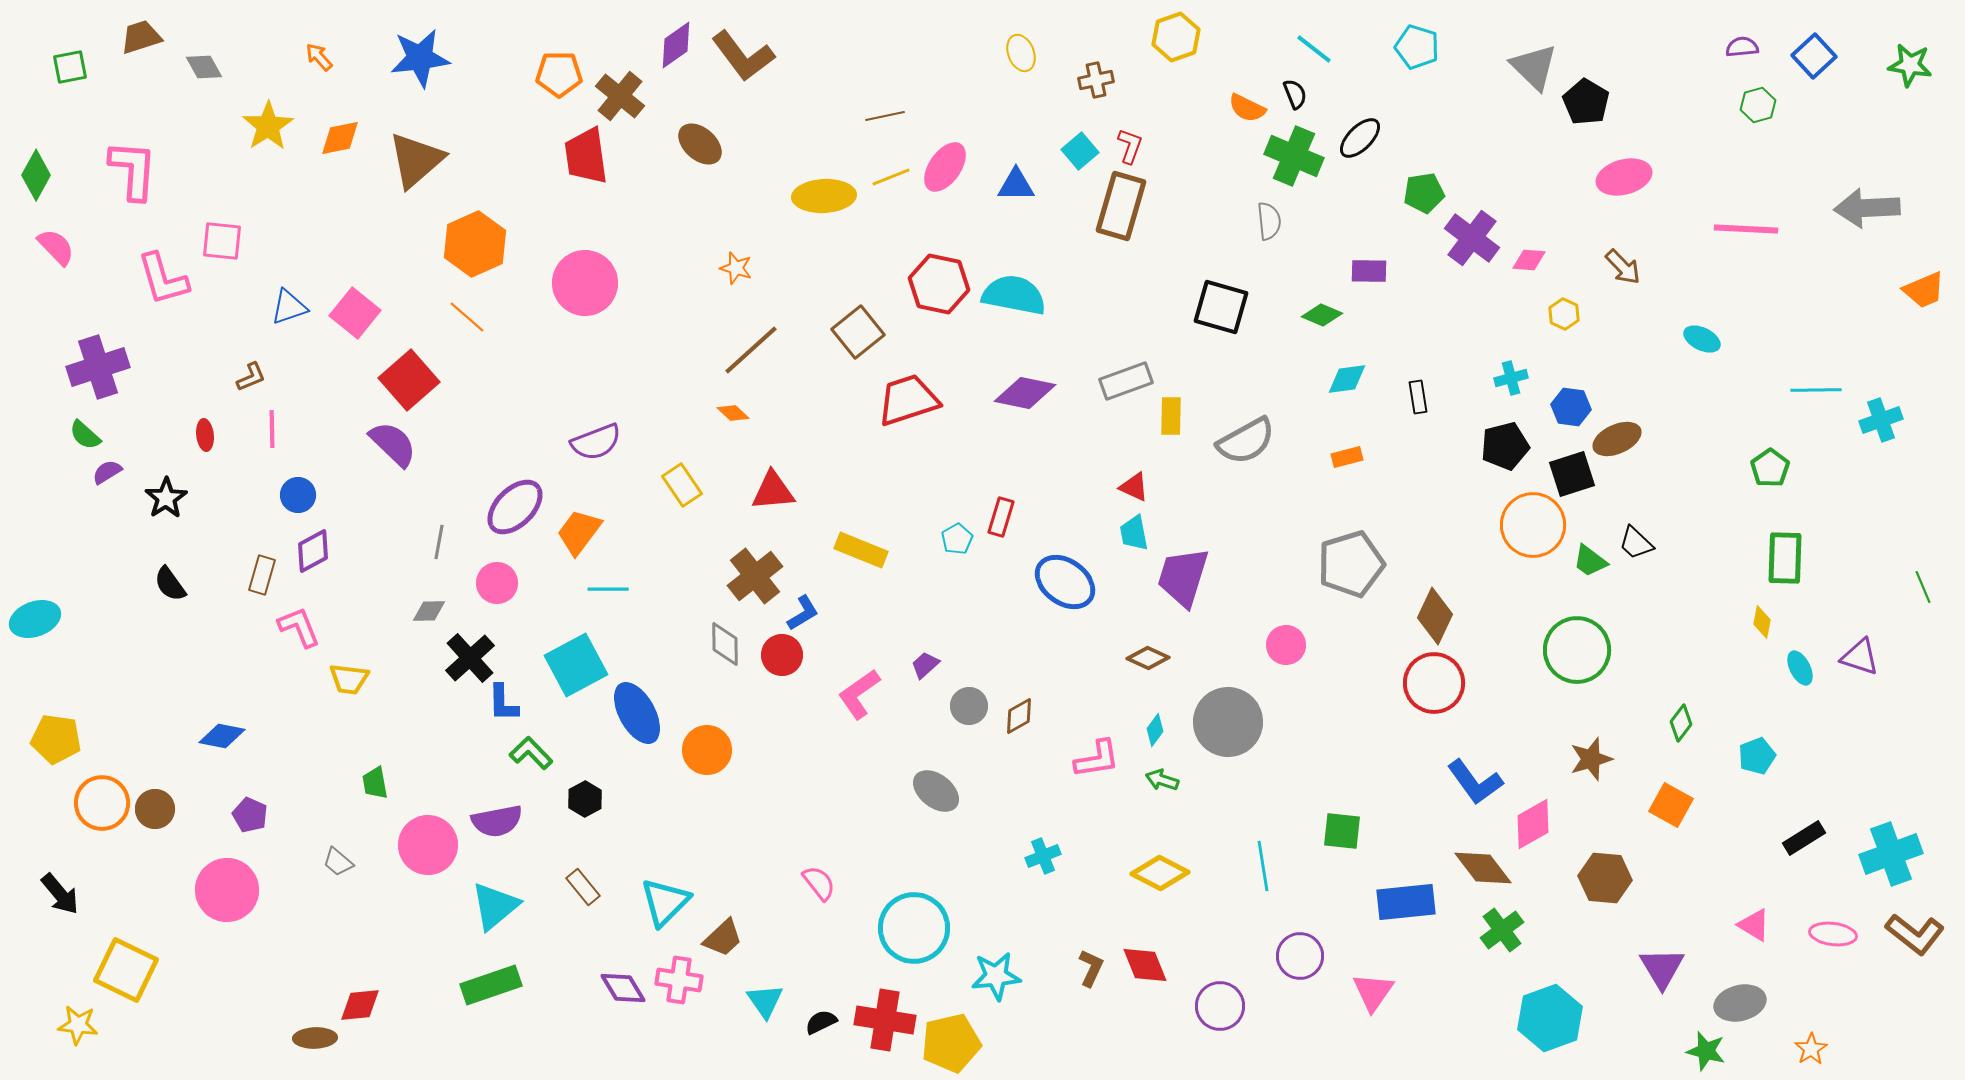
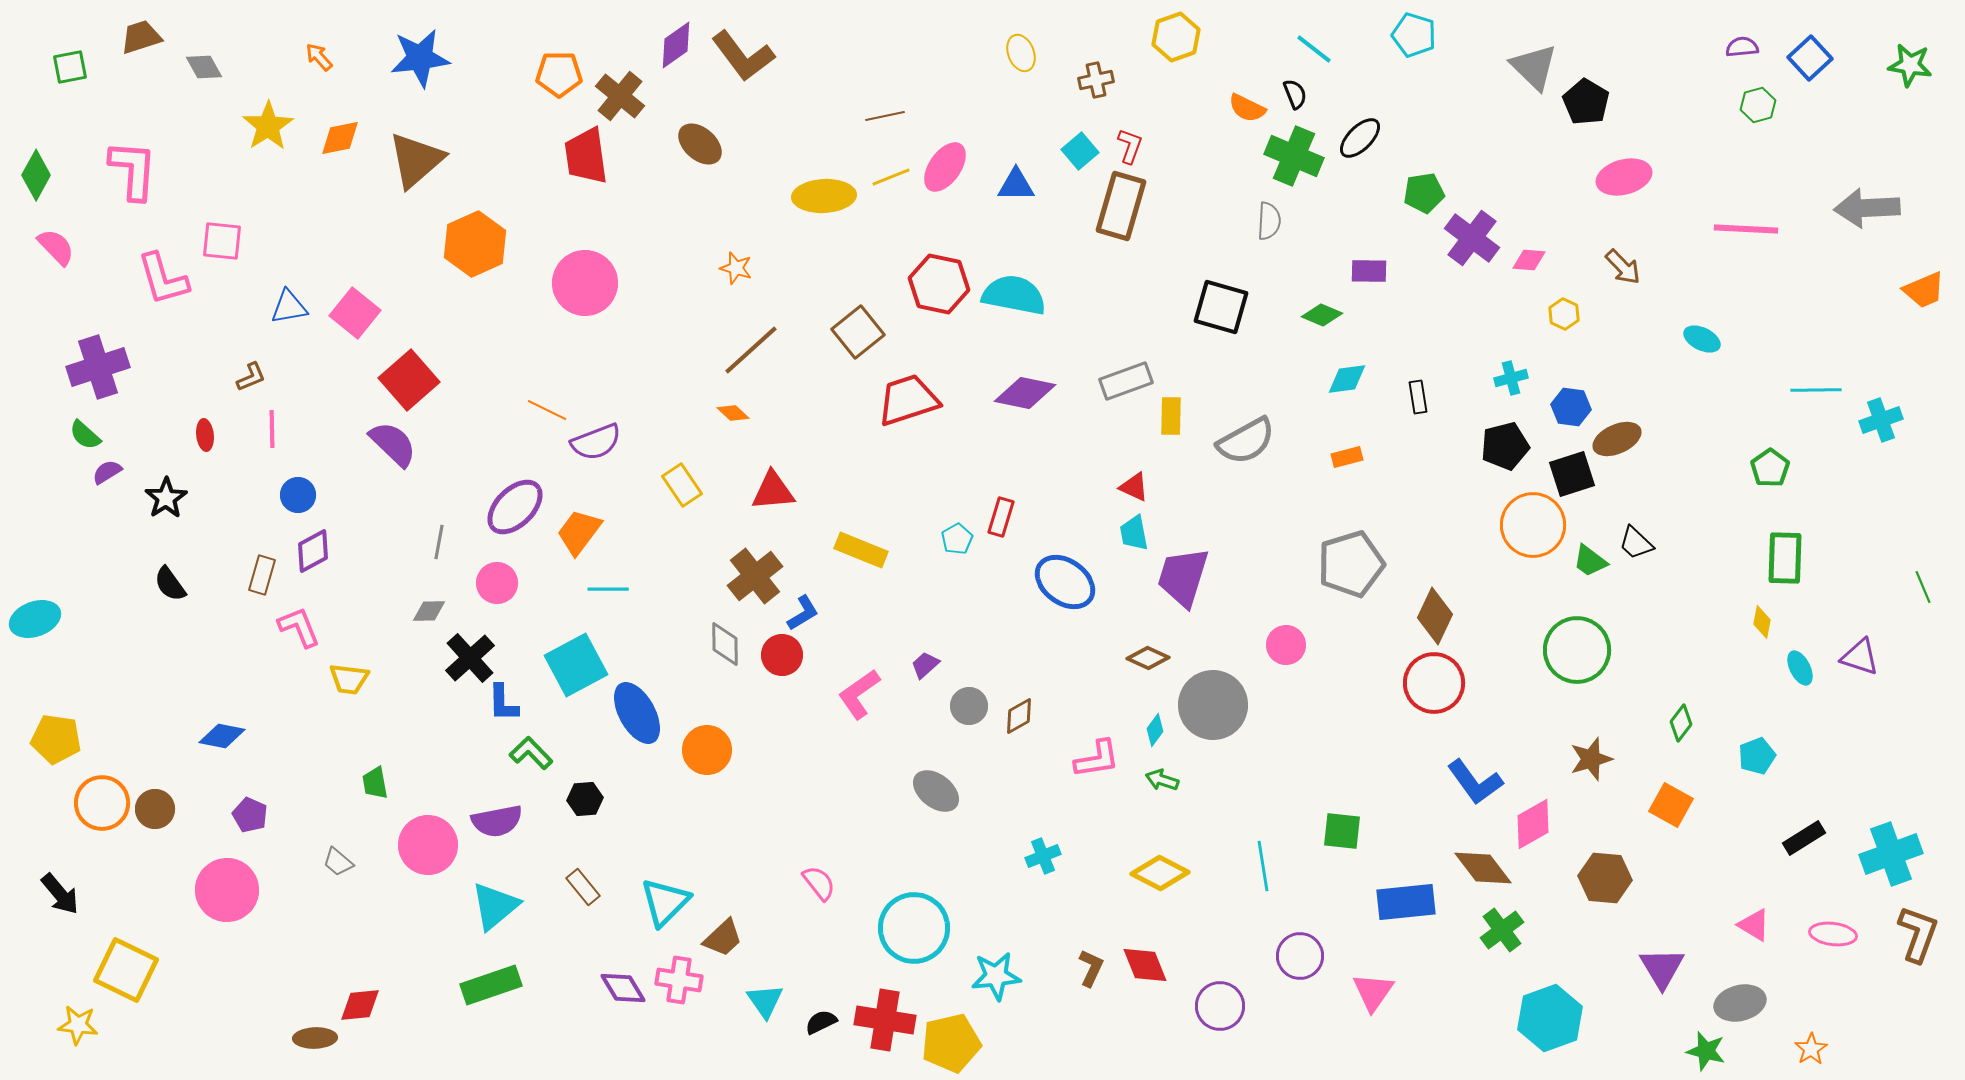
cyan pentagon at (1417, 47): moved 3 px left, 12 px up
blue square at (1814, 56): moved 4 px left, 2 px down
gray semicircle at (1269, 221): rotated 9 degrees clockwise
blue triangle at (289, 307): rotated 9 degrees clockwise
orange line at (467, 317): moved 80 px right, 93 px down; rotated 15 degrees counterclockwise
gray circle at (1228, 722): moved 15 px left, 17 px up
black hexagon at (585, 799): rotated 24 degrees clockwise
brown L-shape at (1915, 934): moved 3 px right; rotated 108 degrees counterclockwise
